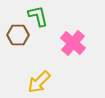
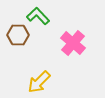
green L-shape: rotated 30 degrees counterclockwise
